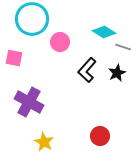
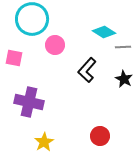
pink circle: moved 5 px left, 3 px down
gray line: rotated 21 degrees counterclockwise
black star: moved 7 px right, 6 px down; rotated 18 degrees counterclockwise
purple cross: rotated 16 degrees counterclockwise
yellow star: rotated 12 degrees clockwise
